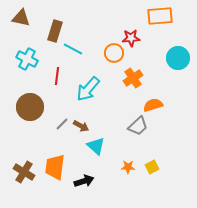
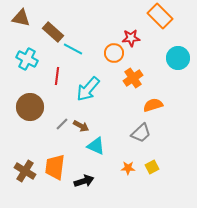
orange rectangle: rotated 50 degrees clockwise
brown rectangle: moved 2 px left, 1 px down; rotated 65 degrees counterclockwise
gray trapezoid: moved 3 px right, 7 px down
cyan triangle: rotated 18 degrees counterclockwise
orange star: moved 1 px down
brown cross: moved 1 px right, 1 px up
